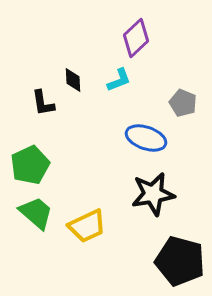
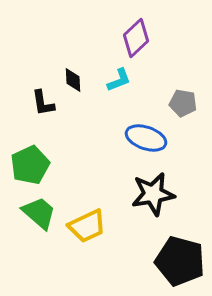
gray pentagon: rotated 12 degrees counterclockwise
green trapezoid: moved 3 px right
